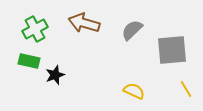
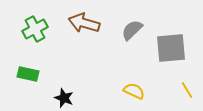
gray square: moved 1 px left, 2 px up
green rectangle: moved 1 px left, 13 px down
black star: moved 9 px right, 23 px down; rotated 30 degrees counterclockwise
yellow line: moved 1 px right, 1 px down
